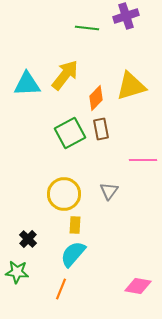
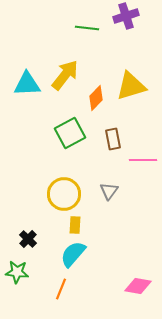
brown rectangle: moved 12 px right, 10 px down
